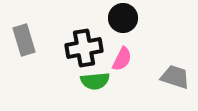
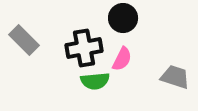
gray rectangle: rotated 28 degrees counterclockwise
